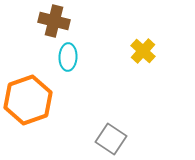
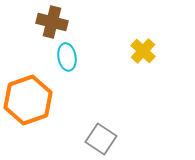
brown cross: moved 2 px left, 1 px down
cyan ellipse: moved 1 px left; rotated 12 degrees counterclockwise
gray square: moved 10 px left
